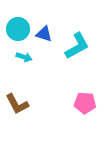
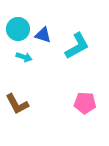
blue triangle: moved 1 px left, 1 px down
